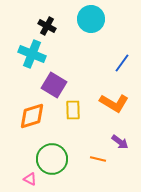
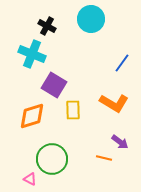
orange line: moved 6 px right, 1 px up
